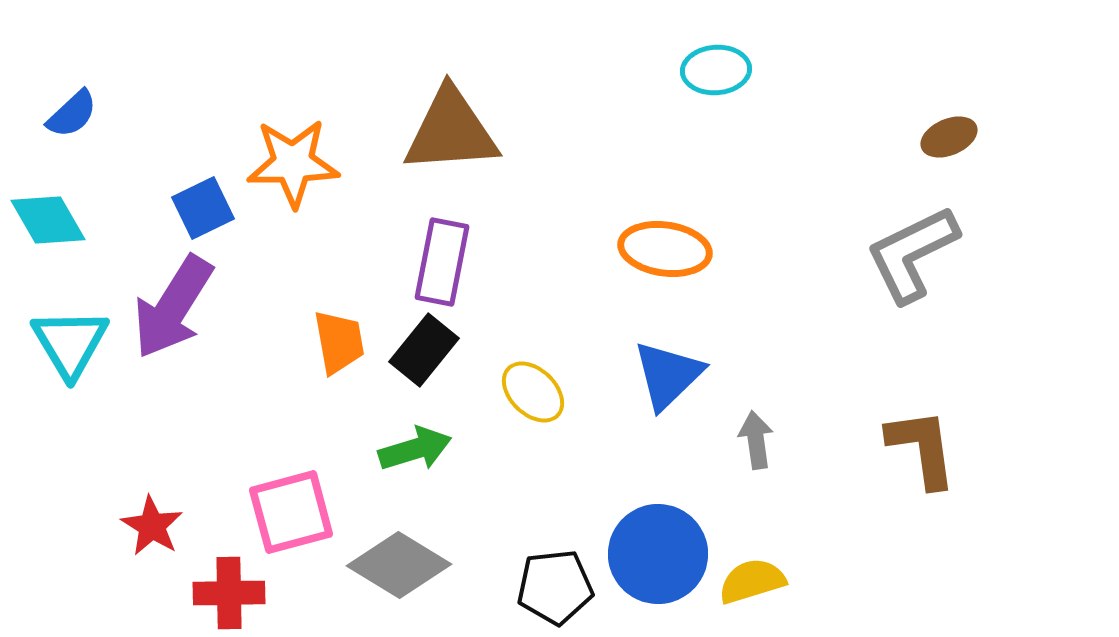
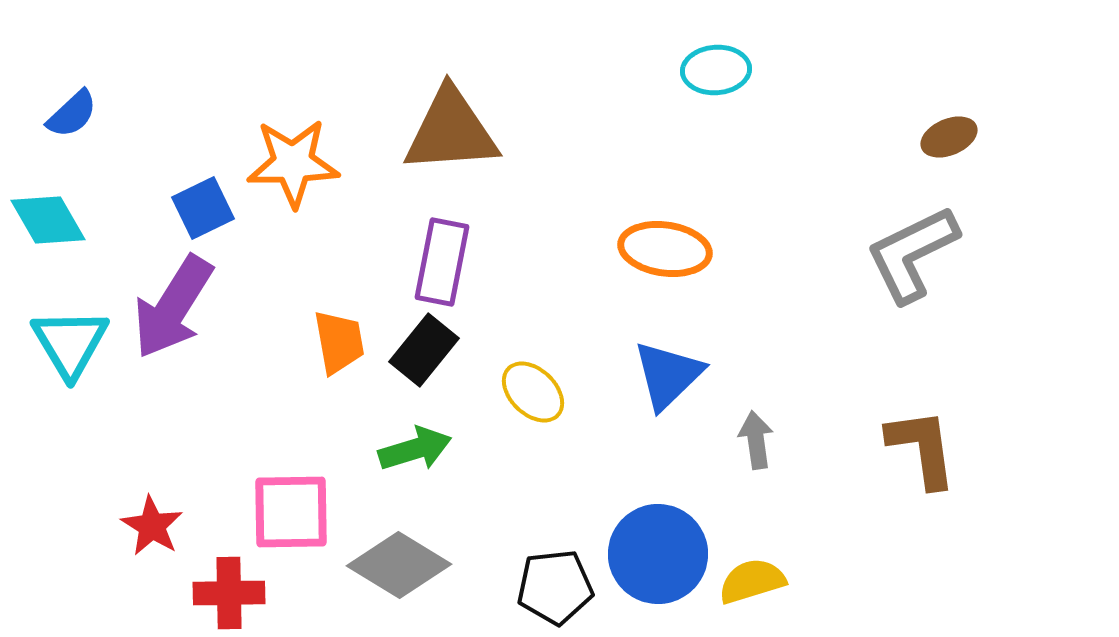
pink square: rotated 14 degrees clockwise
